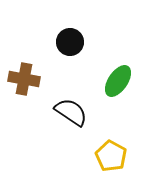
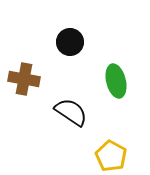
green ellipse: moved 2 px left; rotated 48 degrees counterclockwise
